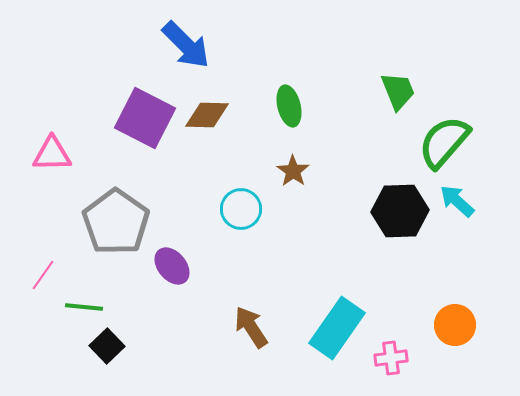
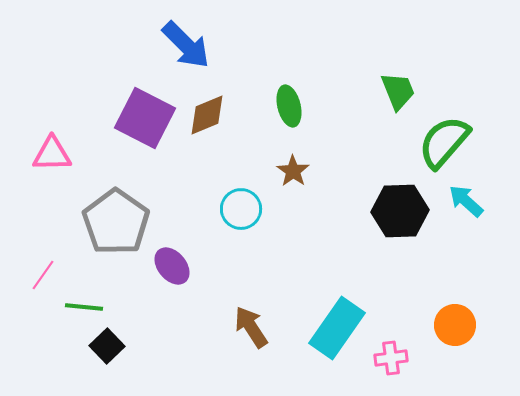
brown diamond: rotated 24 degrees counterclockwise
cyan arrow: moved 9 px right
